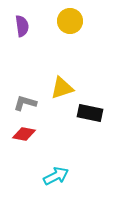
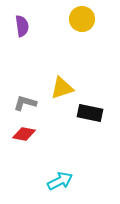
yellow circle: moved 12 px right, 2 px up
cyan arrow: moved 4 px right, 5 px down
